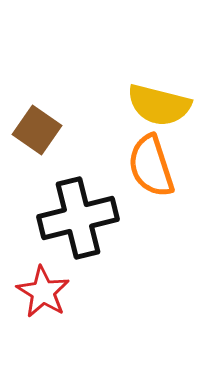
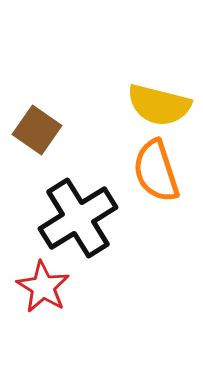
orange semicircle: moved 5 px right, 5 px down
black cross: rotated 18 degrees counterclockwise
red star: moved 5 px up
